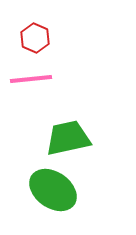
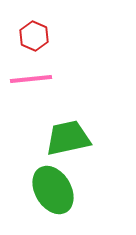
red hexagon: moved 1 px left, 2 px up
green ellipse: rotated 24 degrees clockwise
